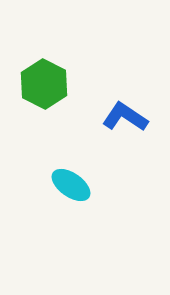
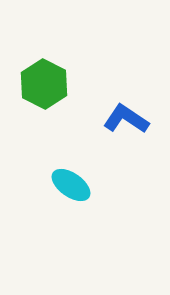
blue L-shape: moved 1 px right, 2 px down
